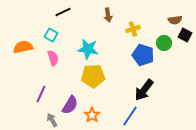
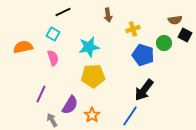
cyan square: moved 2 px right, 1 px up
cyan star: moved 1 px right, 2 px up; rotated 20 degrees counterclockwise
